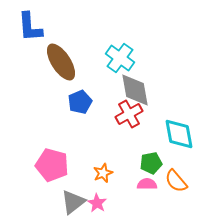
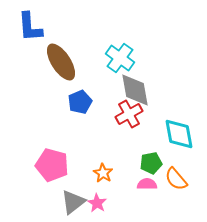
orange star: rotated 18 degrees counterclockwise
orange semicircle: moved 2 px up
